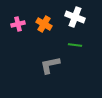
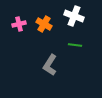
white cross: moved 1 px left, 1 px up
pink cross: moved 1 px right
gray L-shape: rotated 45 degrees counterclockwise
